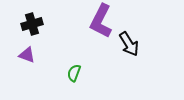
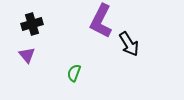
purple triangle: rotated 30 degrees clockwise
